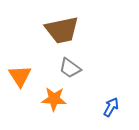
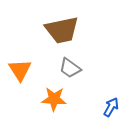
orange triangle: moved 6 px up
